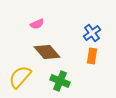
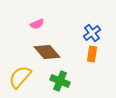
orange rectangle: moved 2 px up
